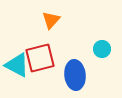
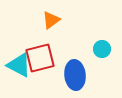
orange triangle: rotated 12 degrees clockwise
cyan triangle: moved 2 px right
